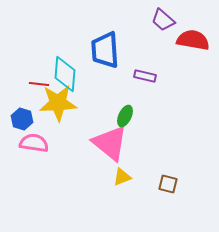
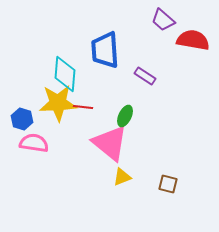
purple rectangle: rotated 20 degrees clockwise
red line: moved 44 px right, 23 px down
